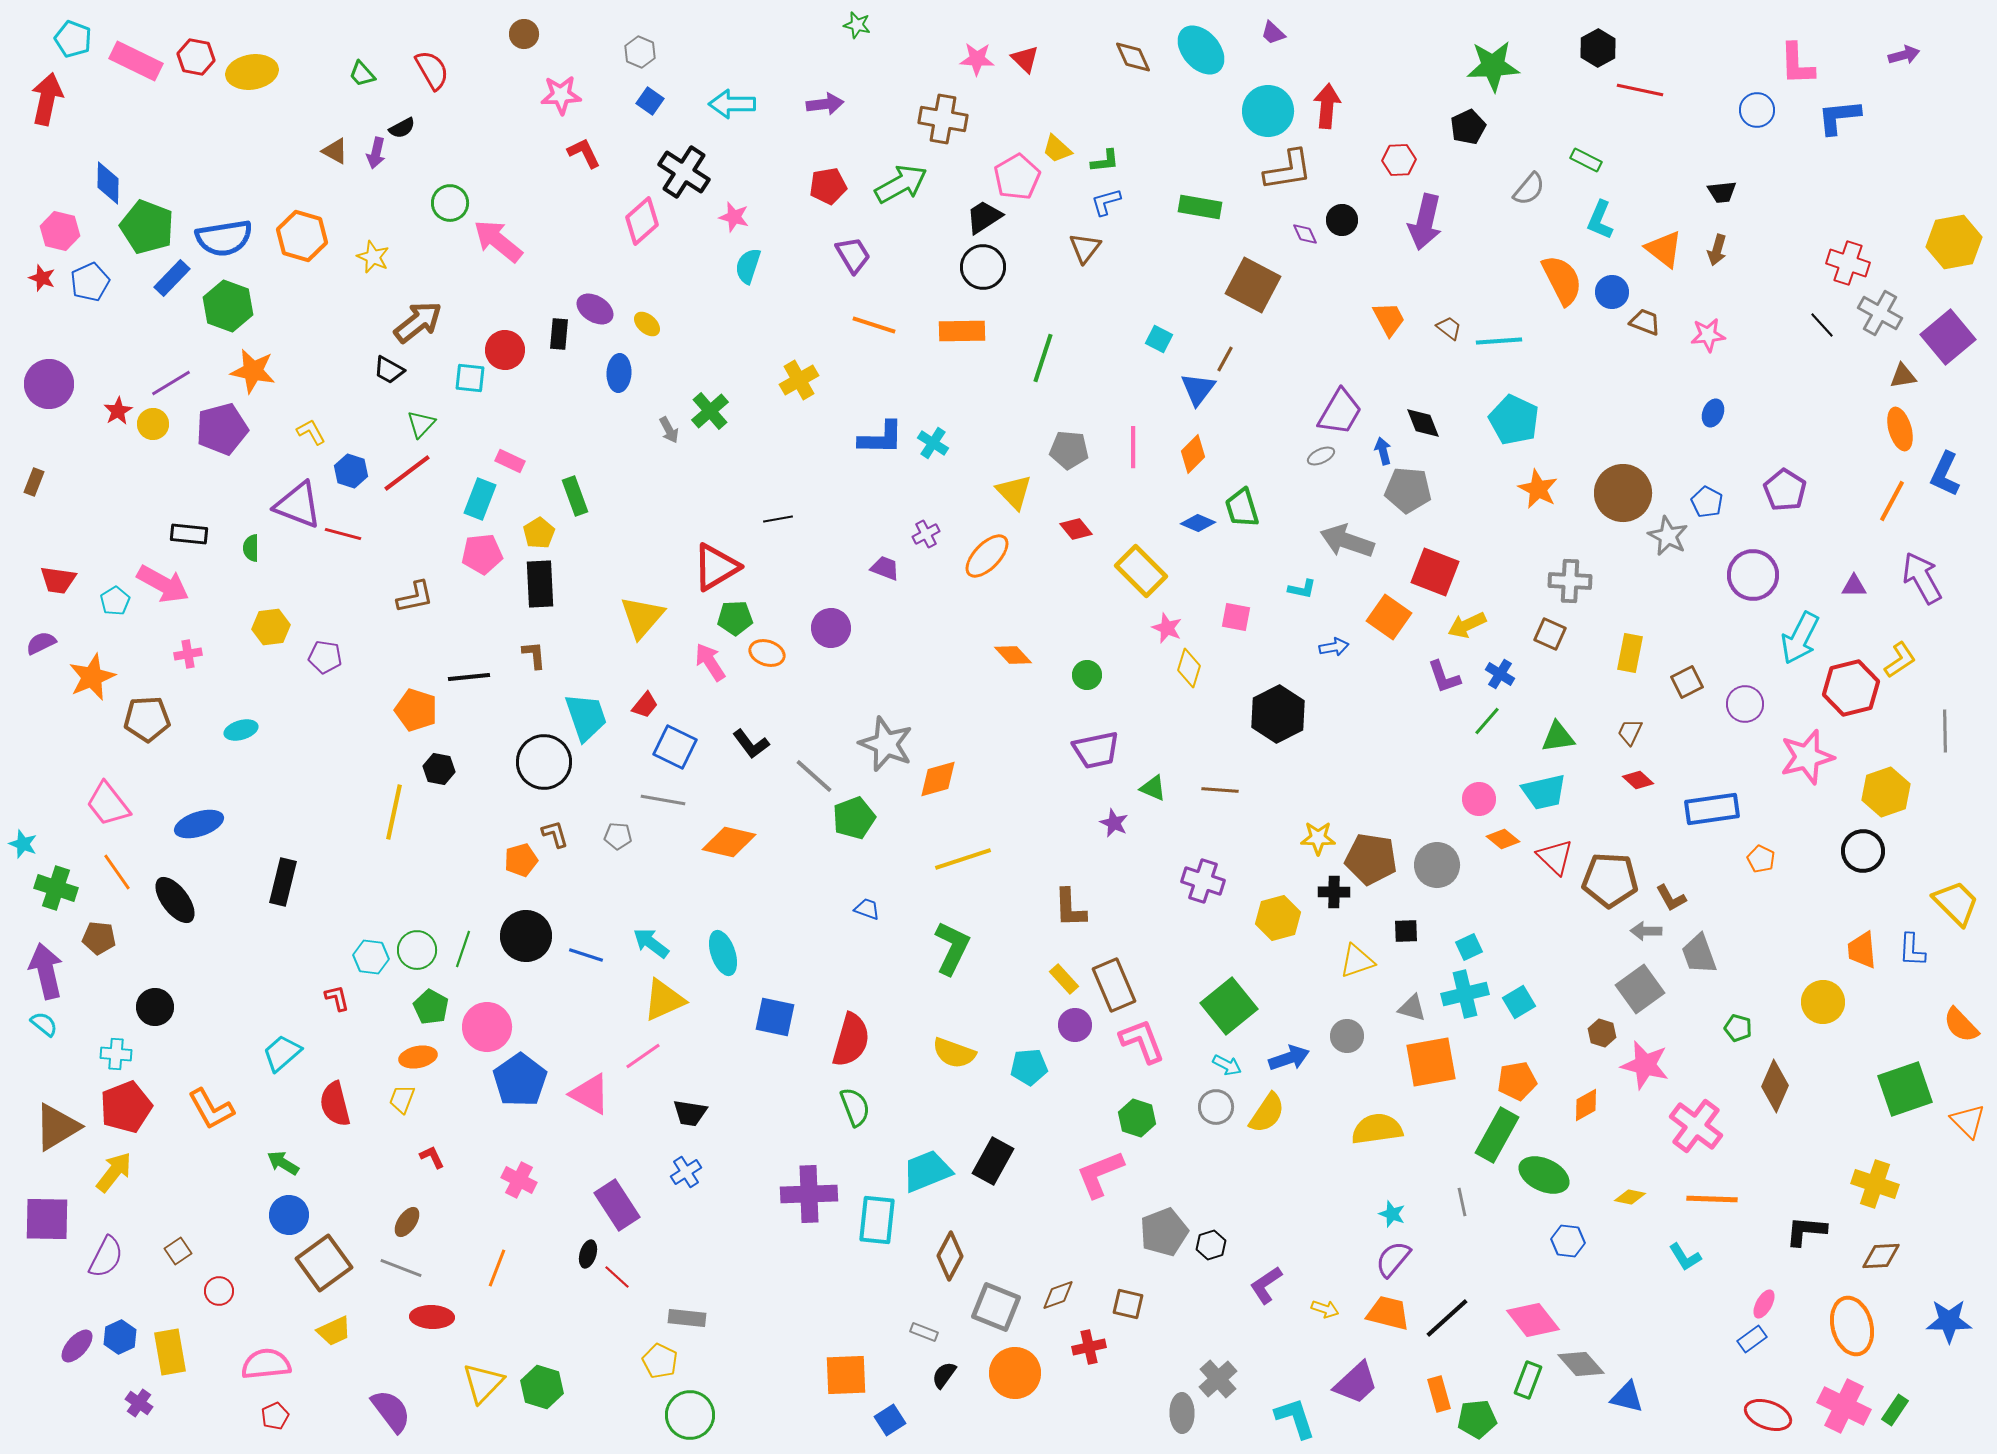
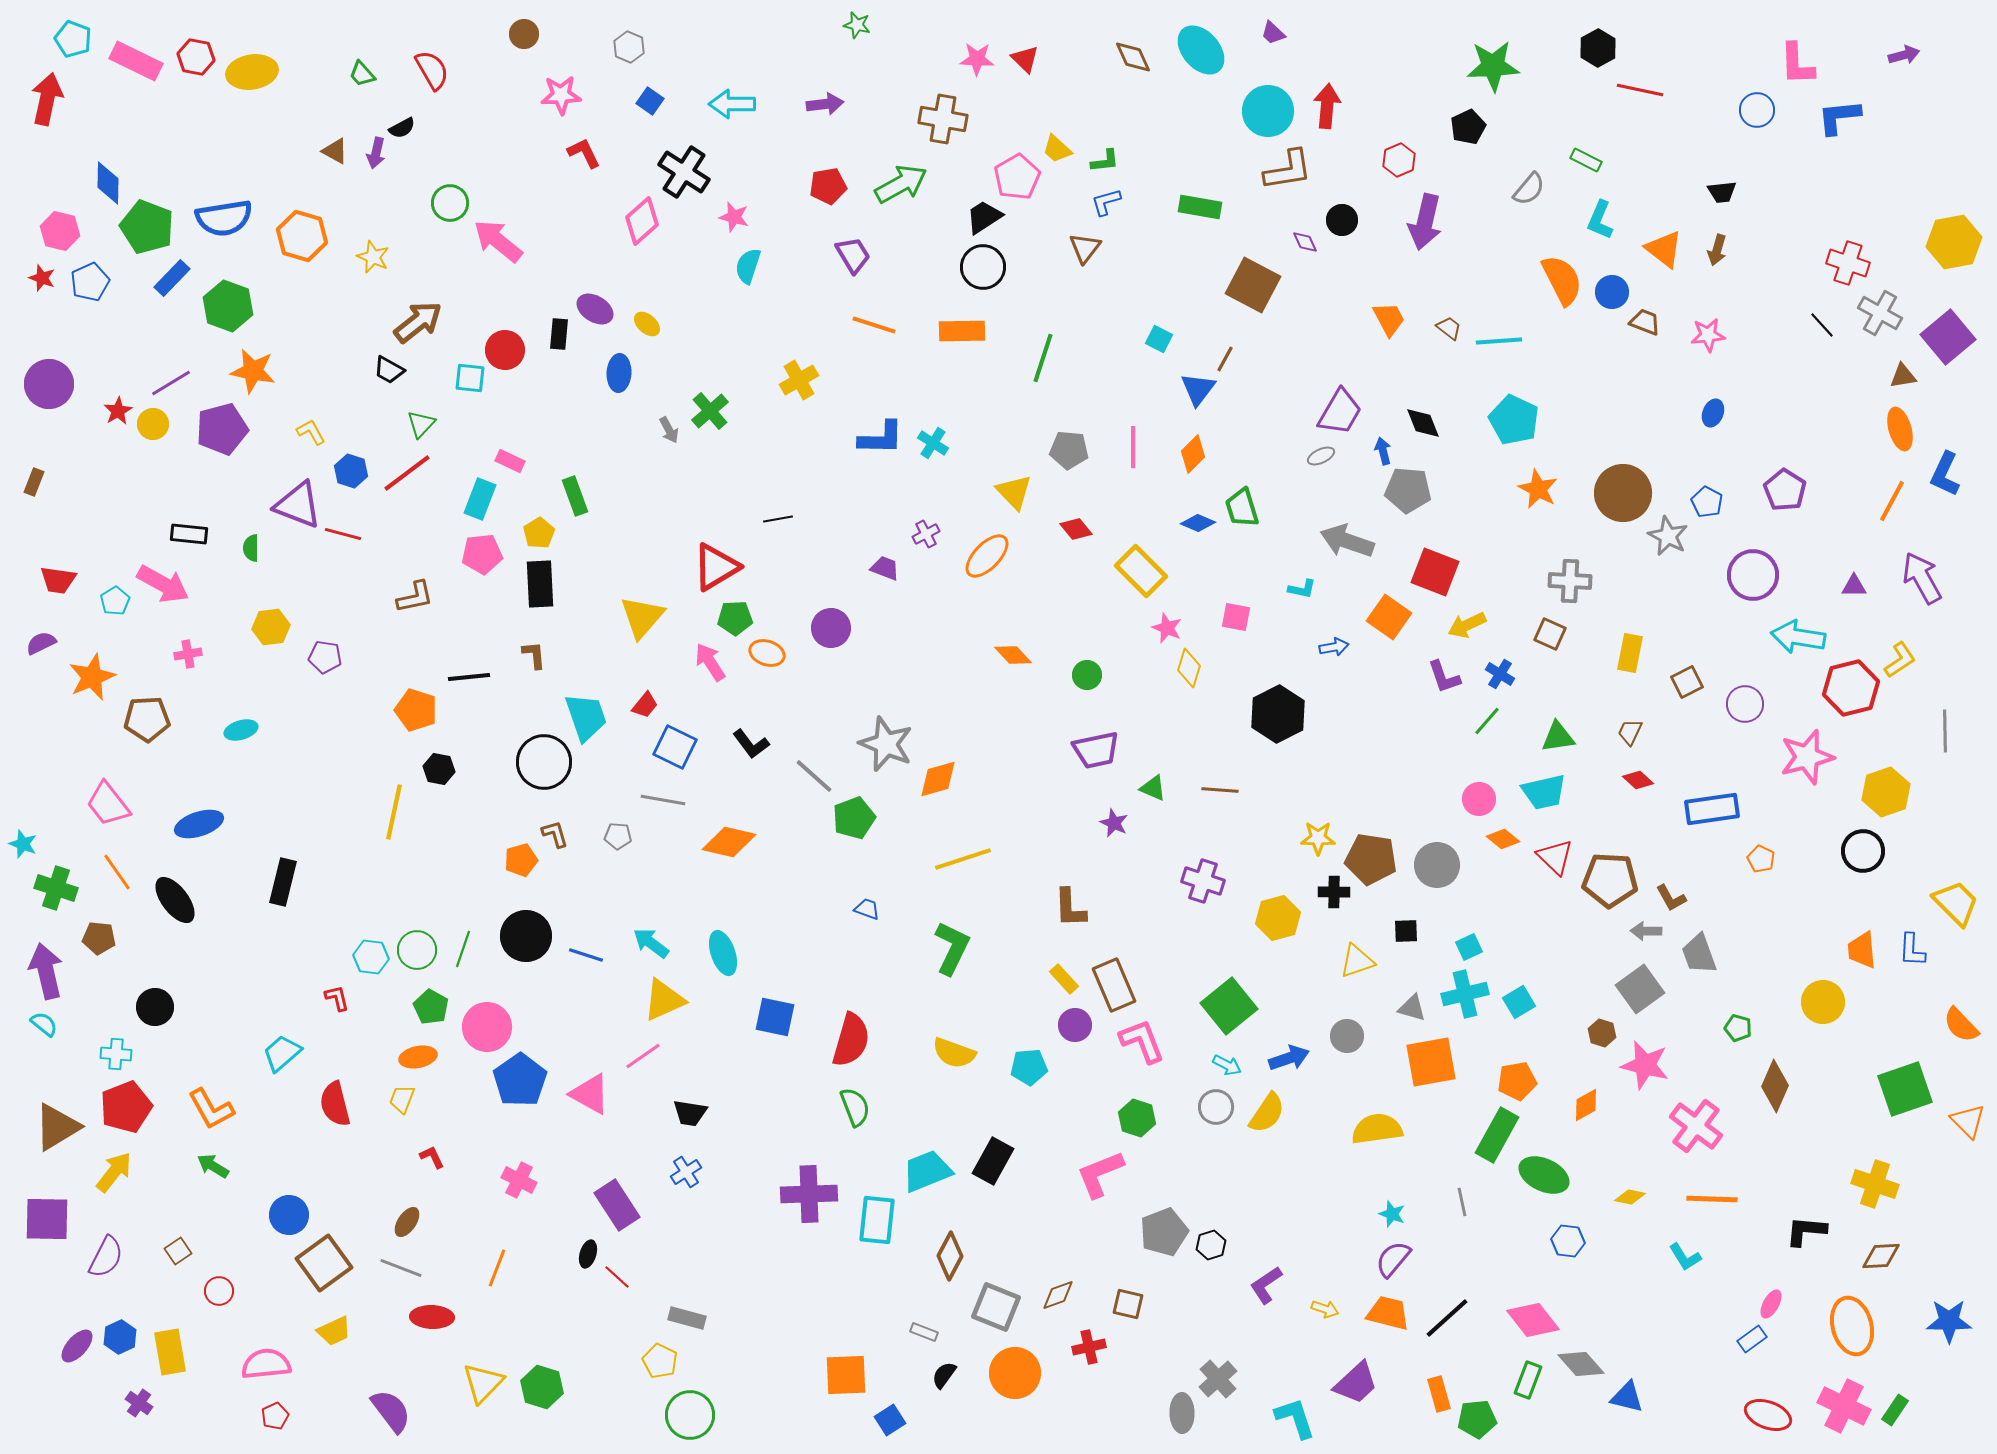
gray hexagon at (640, 52): moved 11 px left, 5 px up
red hexagon at (1399, 160): rotated 20 degrees counterclockwise
purple diamond at (1305, 234): moved 8 px down
blue semicircle at (224, 238): moved 20 px up
cyan arrow at (1800, 638): moved 2 px left, 1 px up; rotated 72 degrees clockwise
green arrow at (283, 1163): moved 70 px left, 3 px down
pink ellipse at (1764, 1304): moved 7 px right
gray rectangle at (687, 1318): rotated 9 degrees clockwise
